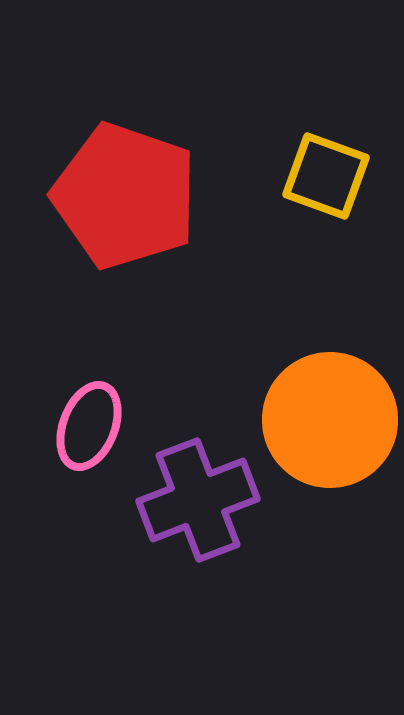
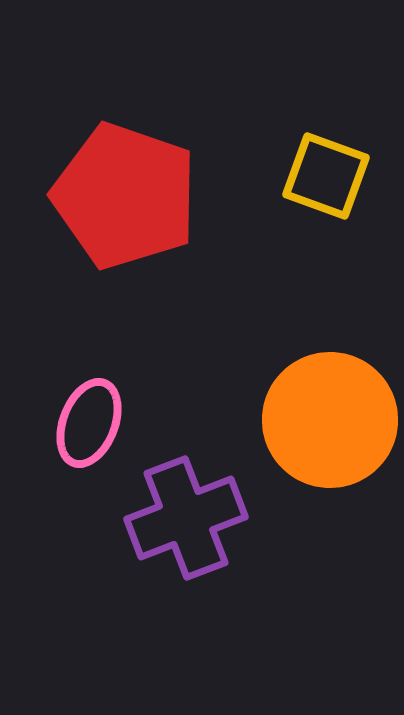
pink ellipse: moved 3 px up
purple cross: moved 12 px left, 18 px down
